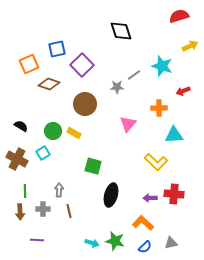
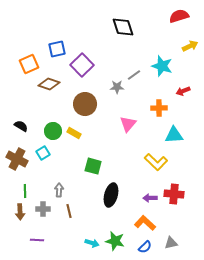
black diamond: moved 2 px right, 4 px up
orange L-shape: moved 2 px right
